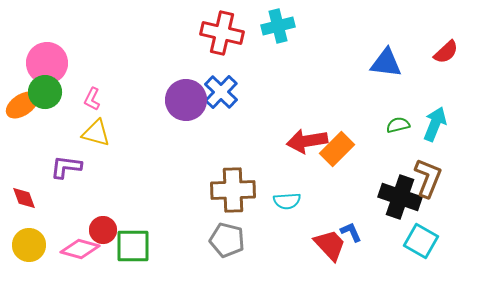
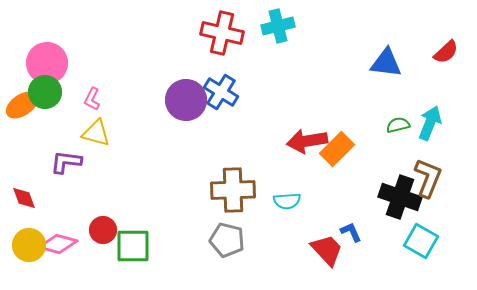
blue cross: rotated 12 degrees counterclockwise
cyan arrow: moved 5 px left, 1 px up
purple L-shape: moved 5 px up
red trapezoid: moved 3 px left, 5 px down
pink diamond: moved 22 px left, 5 px up
